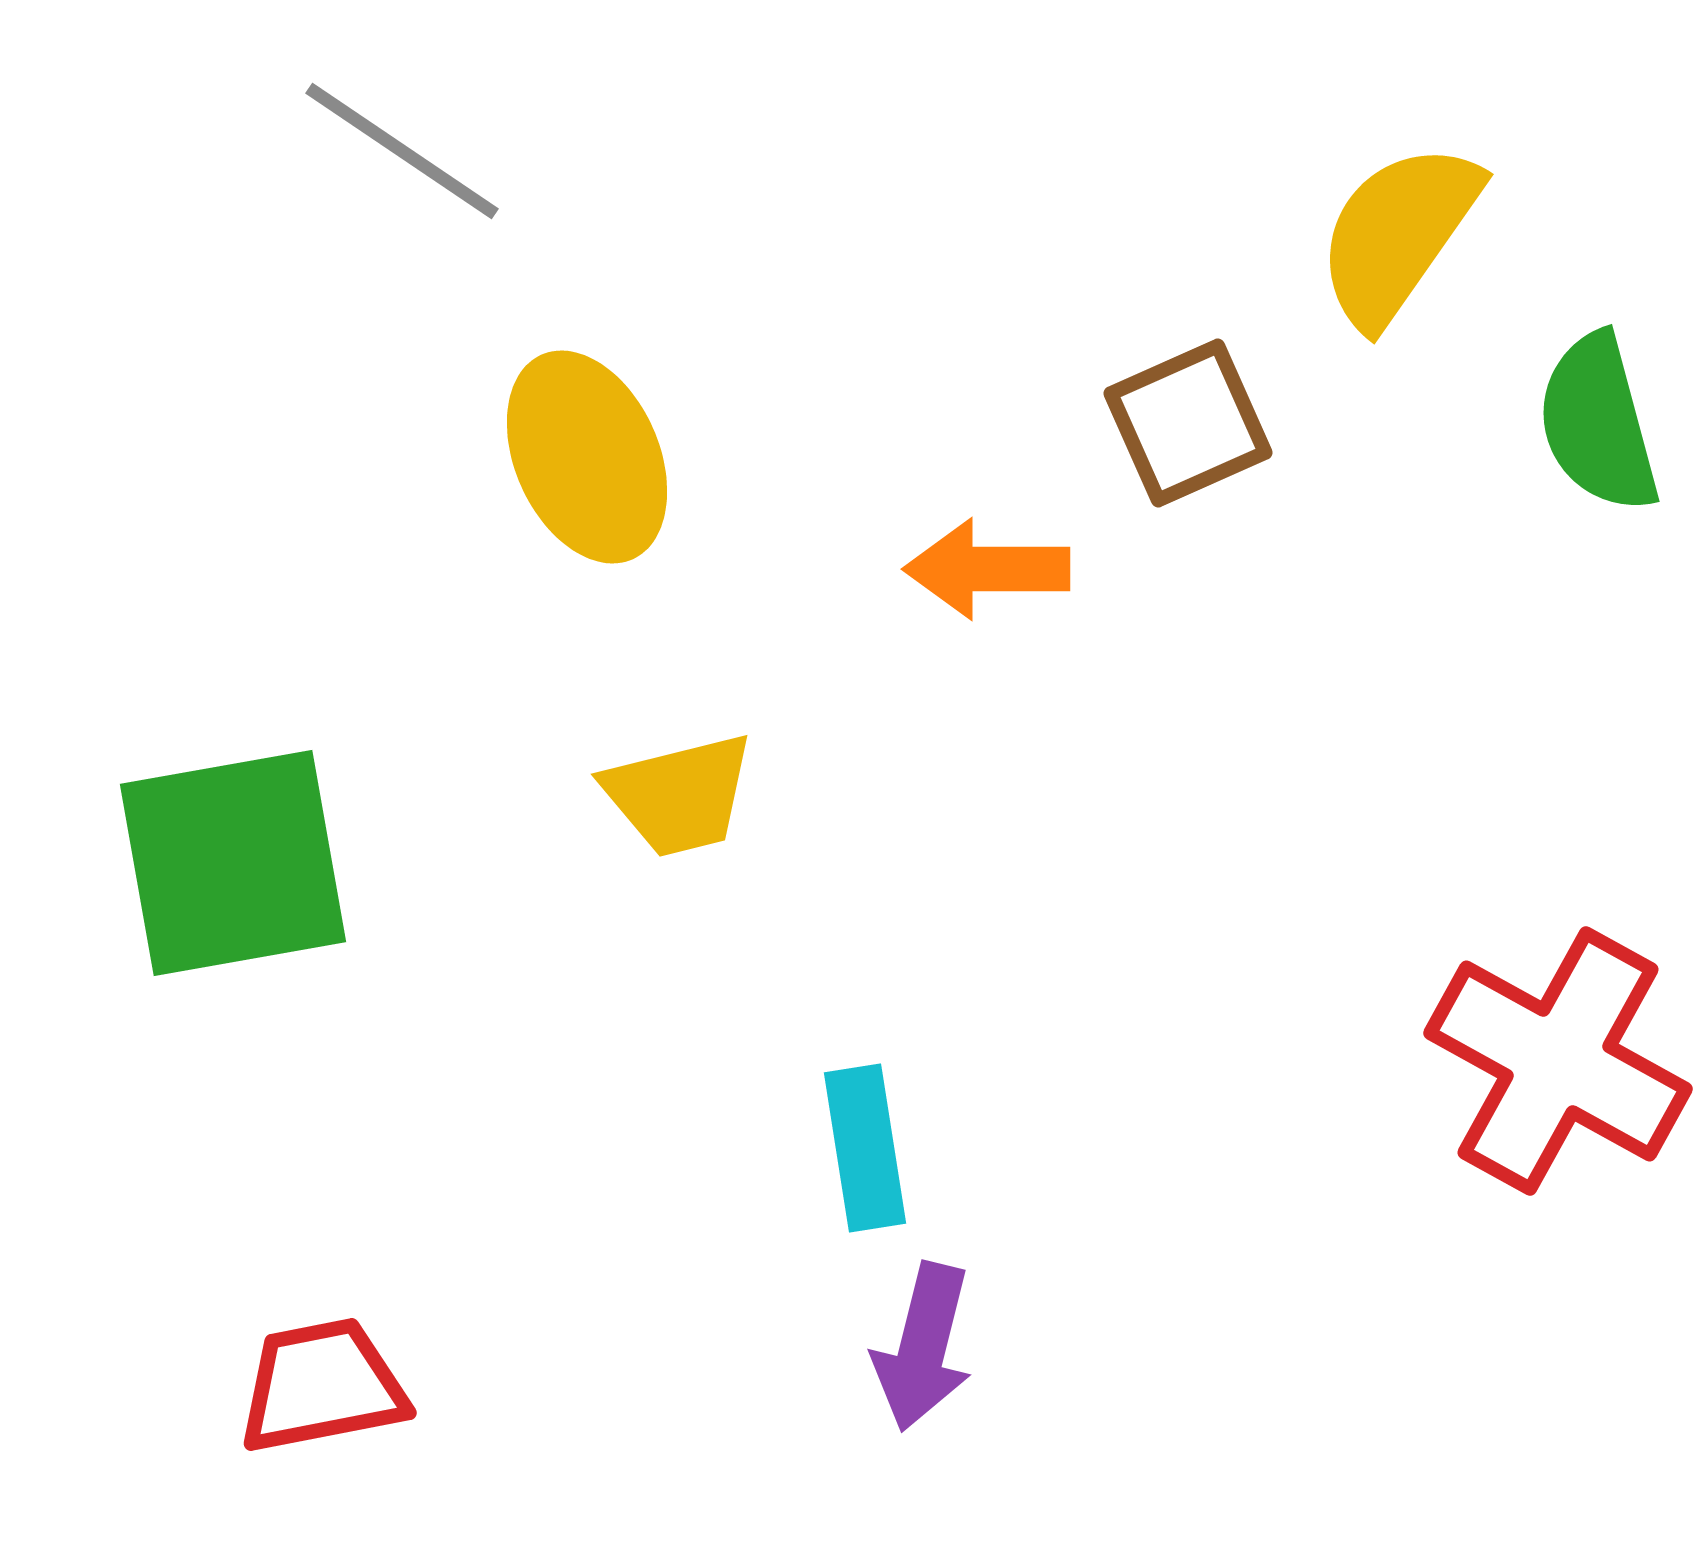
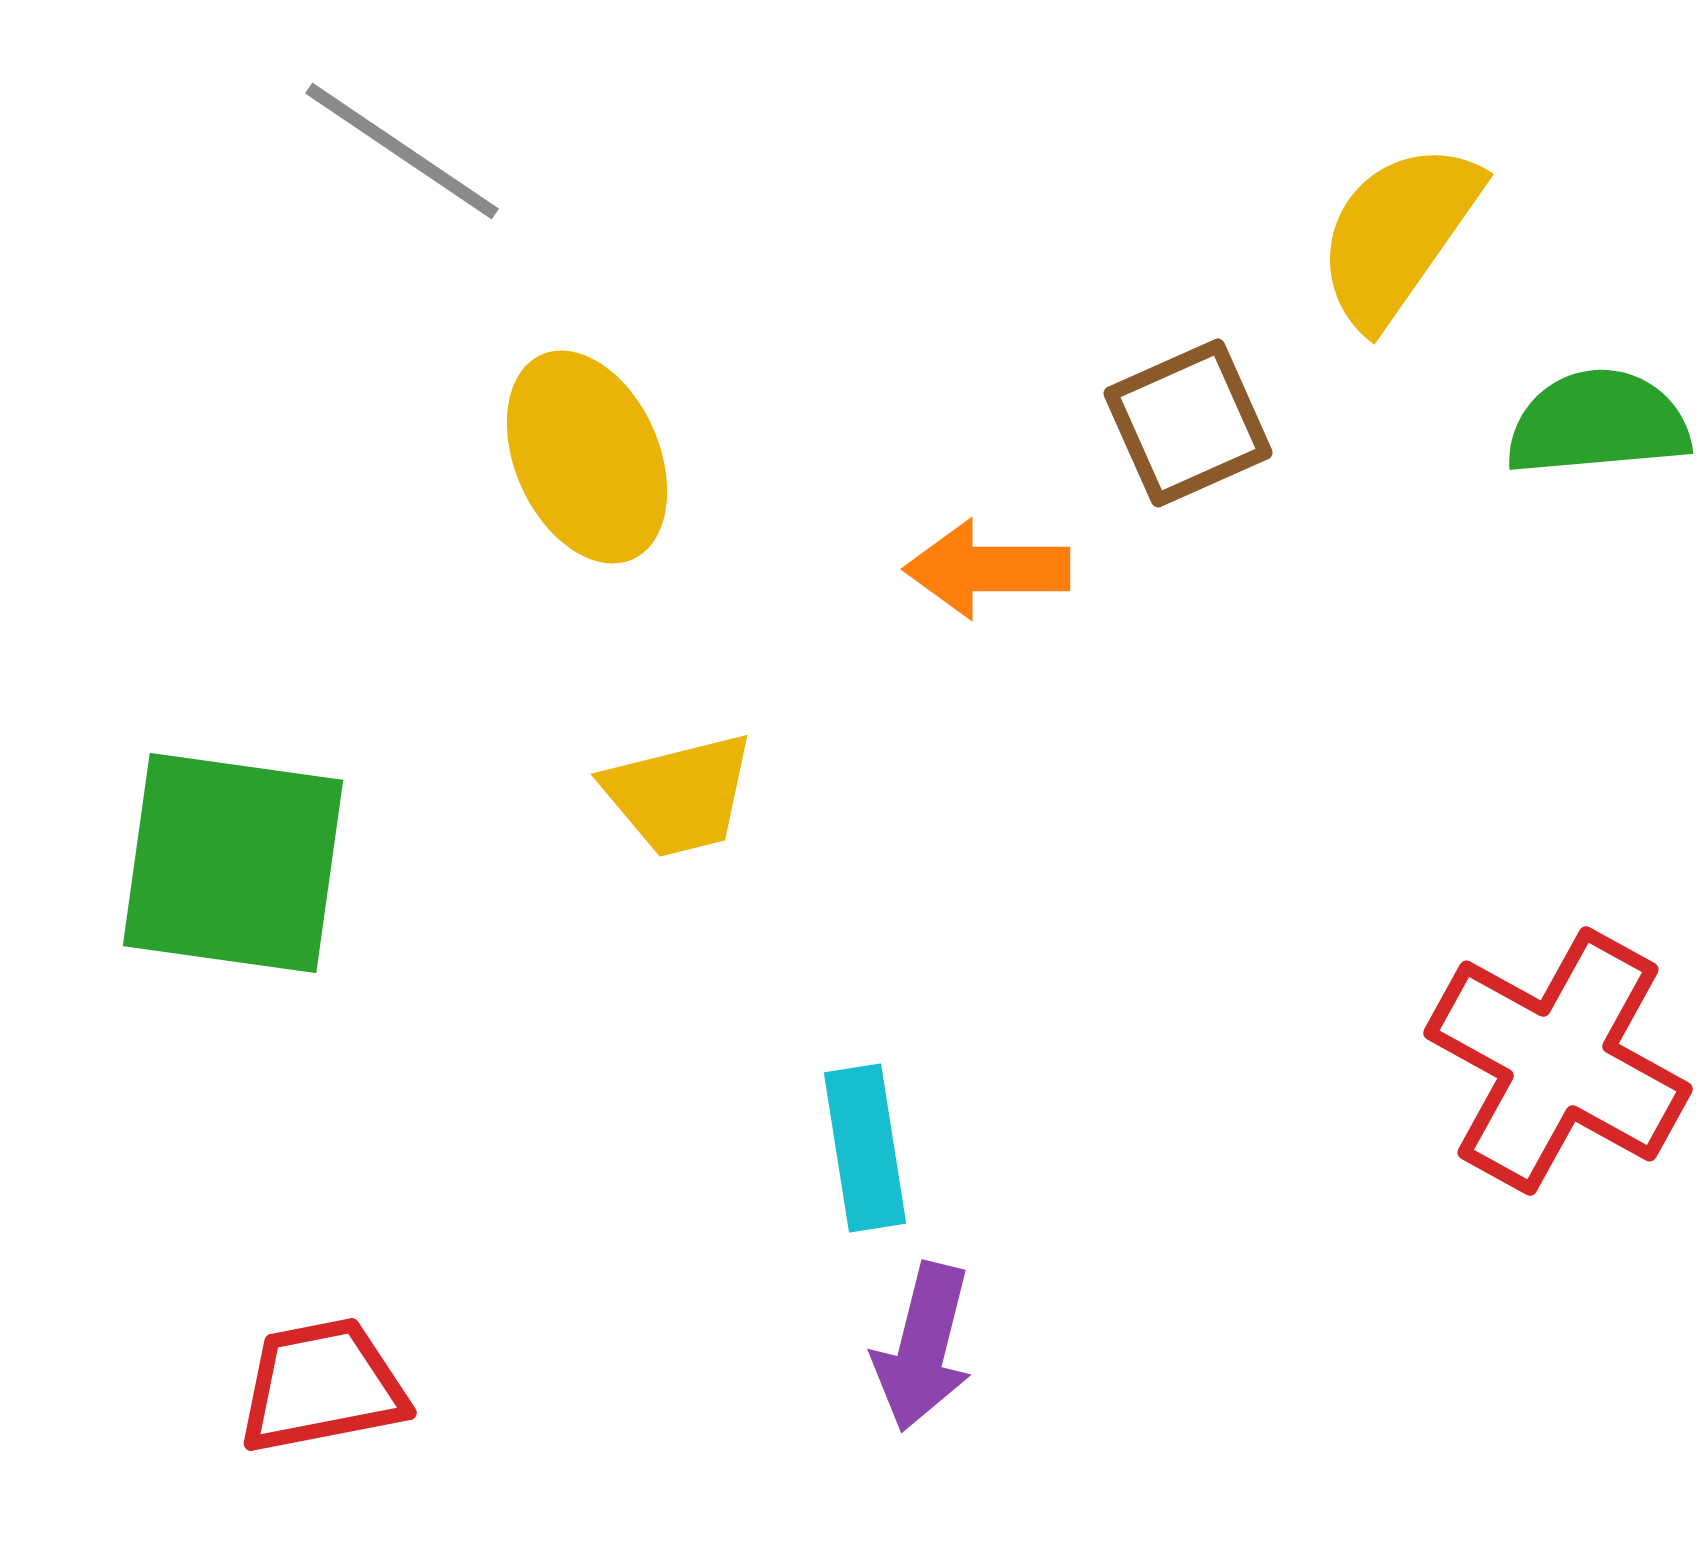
green semicircle: rotated 100 degrees clockwise
green square: rotated 18 degrees clockwise
